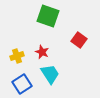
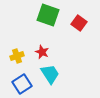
green square: moved 1 px up
red square: moved 17 px up
